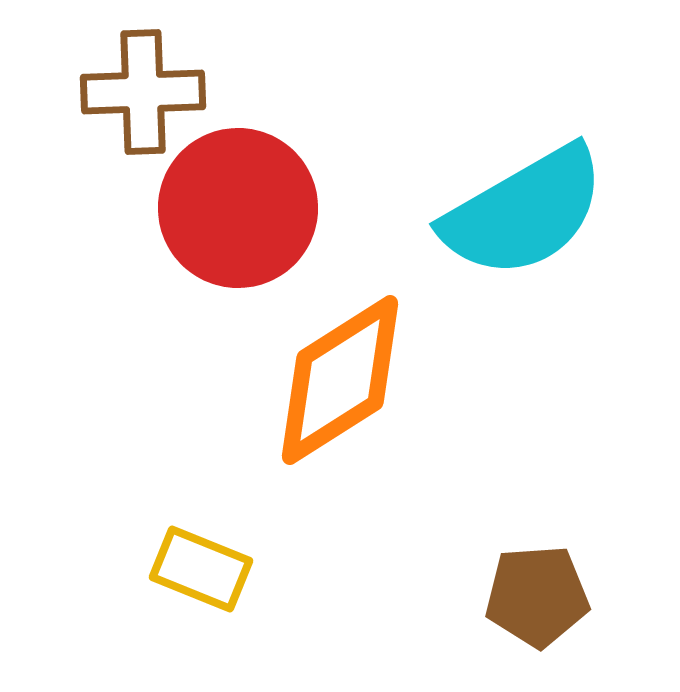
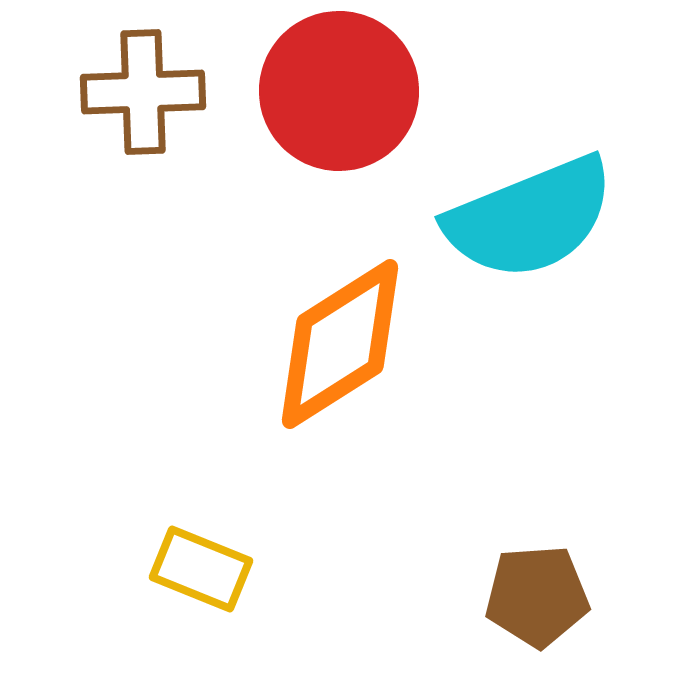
red circle: moved 101 px right, 117 px up
cyan semicircle: moved 6 px right, 6 px down; rotated 8 degrees clockwise
orange diamond: moved 36 px up
